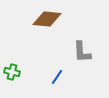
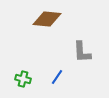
green cross: moved 11 px right, 7 px down
